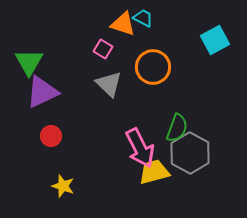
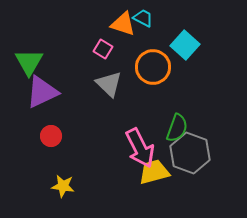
cyan square: moved 30 px left, 5 px down; rotated 20 degrees counterclockwise
gray hexagon: rotated 9 degrees counterclockwise
yellow star: rotated 10 degrees counterclockwise
